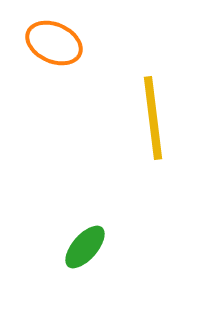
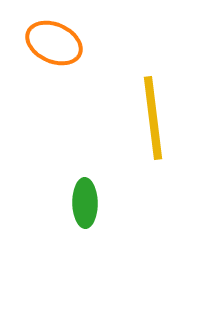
green ellipse: moved 44 px up; rotated 42 degrees counterclockwise
